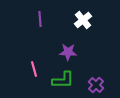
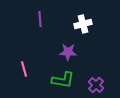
white cross: moved 4 px down; rotated 24 degrees clockwise
pink line: moved 10 px left
green L-shape: rotated 10 degrees clockwise
